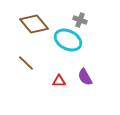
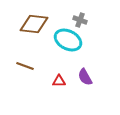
brown diamond: rotated 44 degrees counterclockwise
brown line: moved 1 px left, 3 px down; rotated 24 degrees counterclockwise
